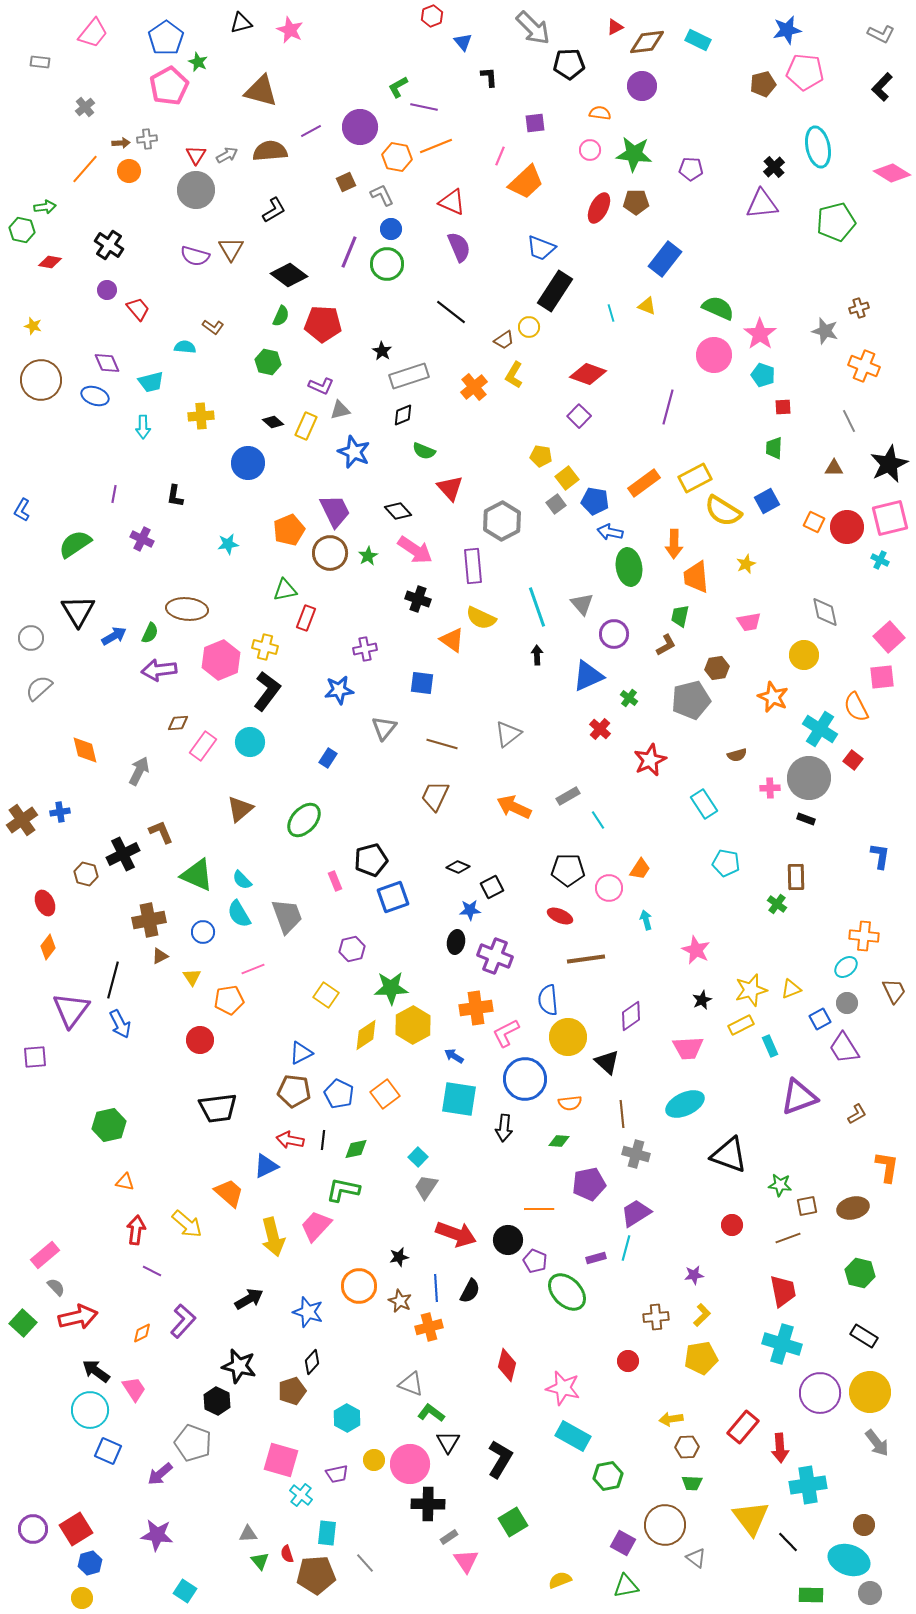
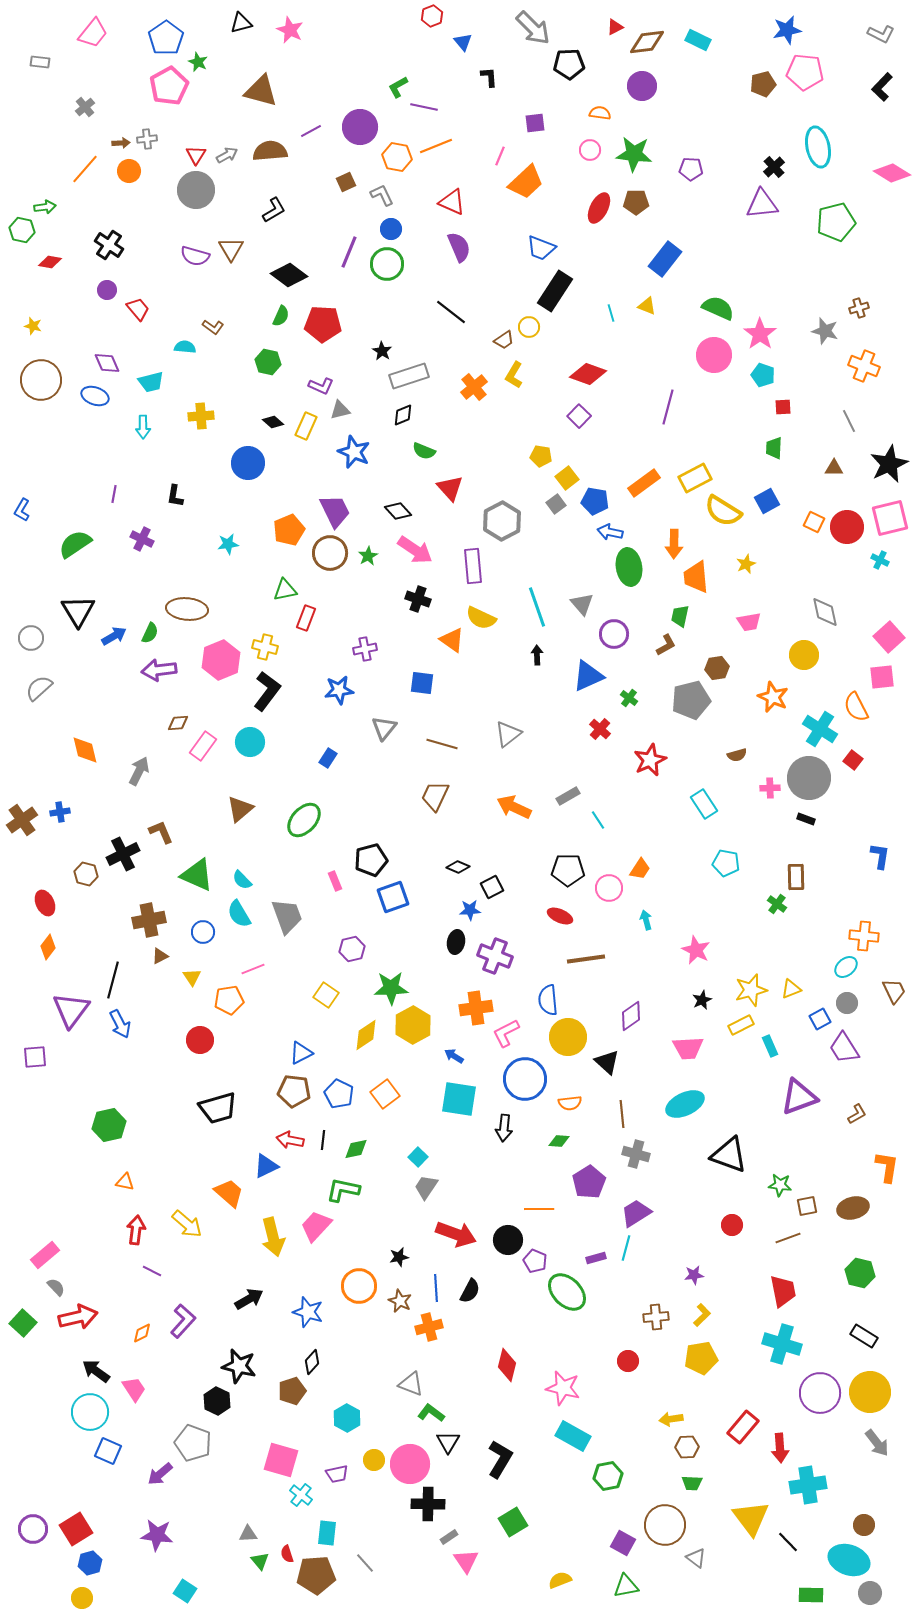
black trapezoid at (218, 1108): rotated 9 degrees counterclockwise
purple pentagon at (589, 1184): moved 2 px up; rotated 20 degrees counterclockwise
cyan circle at (90, 1410): moved 2 px down
